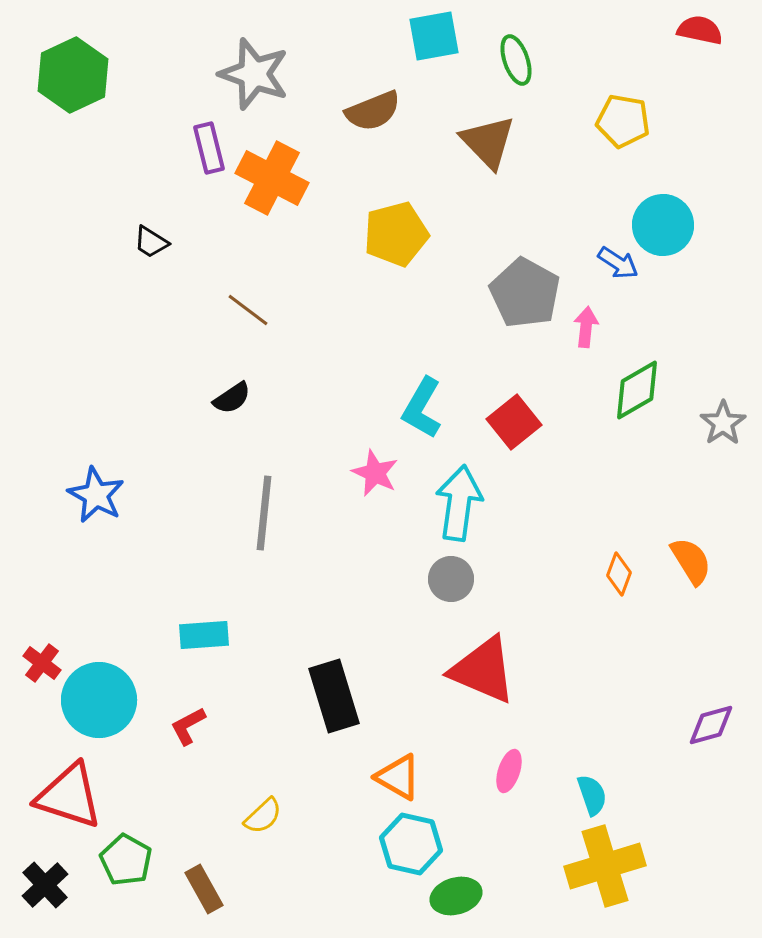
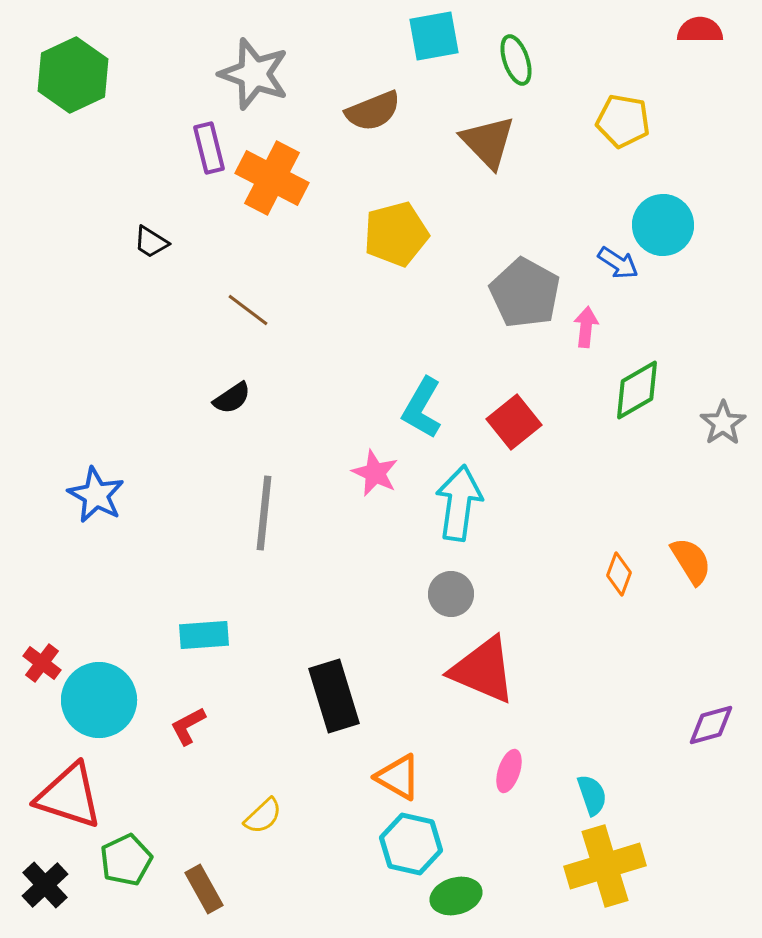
red semicircle at (700, 30): rotated 12 degrees counterclockwise
gray circle at (451, 579): moved 15 px down
green pentagon at (126, 860): rotated 18 degrees clockwise
